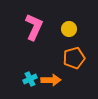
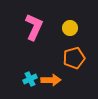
yellow circle: moved 1 px right, 1 px up
